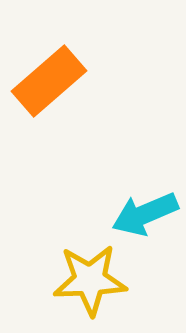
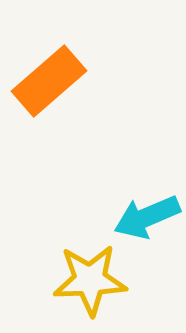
cyan arrow: moved 2 px right, 3 px down
